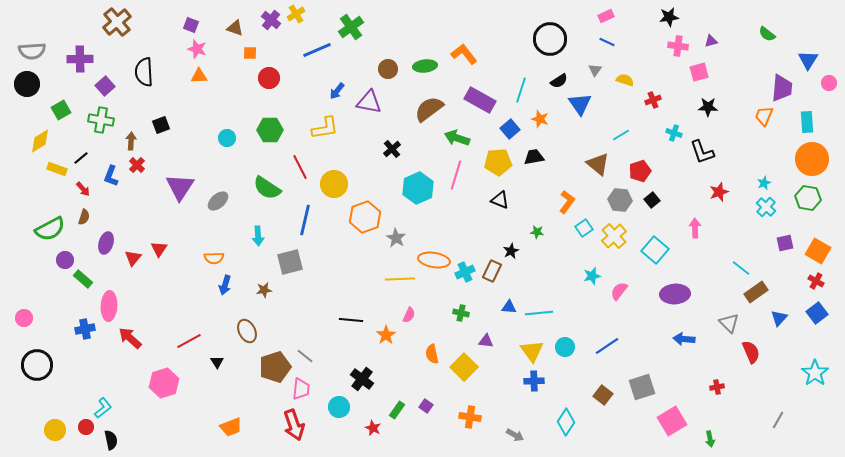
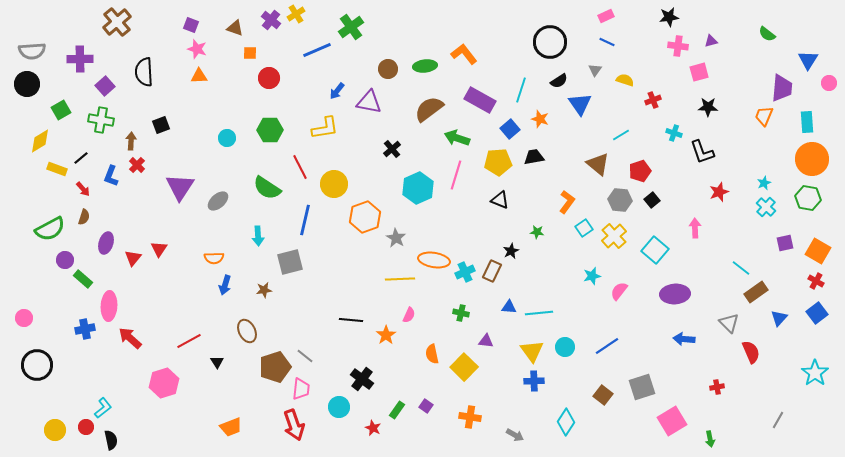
black circle at (550, 39): moved 3 px down
